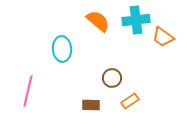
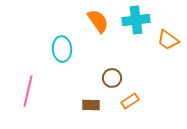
orange semicircle: rotated 15 degrees clockwise
orange trapezoid: moved 5 px right, 3 px down
